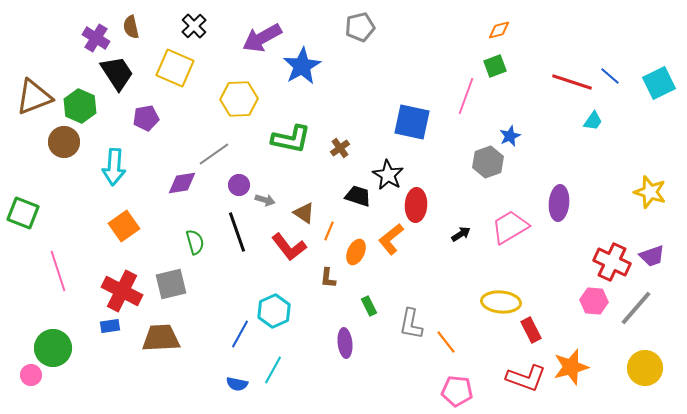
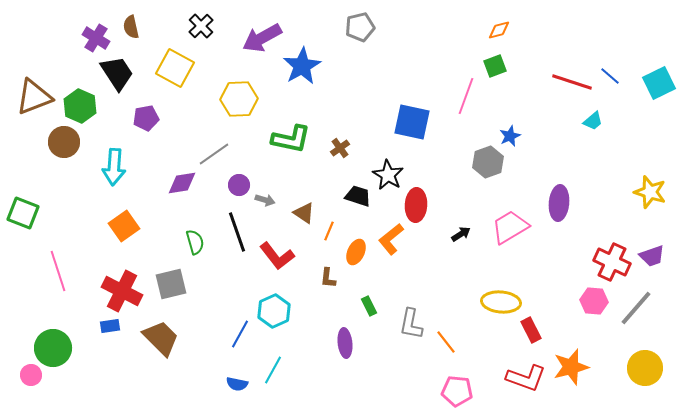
black cross at (194, 26): moved 7 px right
yellow square at (175, 68): rotated 6 degrees clockwise
cyan trapezoid at (593, 121): rotated 15 degrees clockwise
red L-shape at (289, 247): moved 12 px left, 9 px down
brown trapezoid at (161, 338): rotated 48 degrees clockwise
